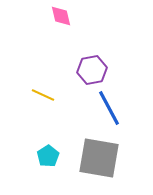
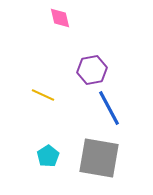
pink diamond: moved 1 px left, 2 px down
